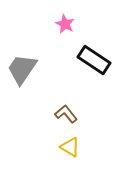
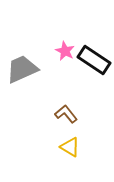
pink star: moved 27 px down
gray trapezoid: rotated 32 degrees clockwise
